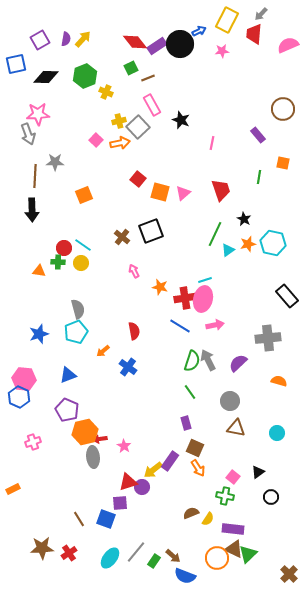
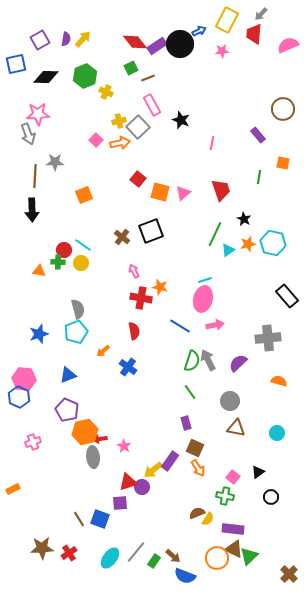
red circle at (64, 248): moved 2 px down
red cross at (185, 298): moved 44 px left; rotated 20 degrees clockwise
brown semicircle at (191, 513): moved 6 px right
blue square at (106, 519): moved 6 px left
green triangle at (248, 554): moved 1 px right, 2 px down
